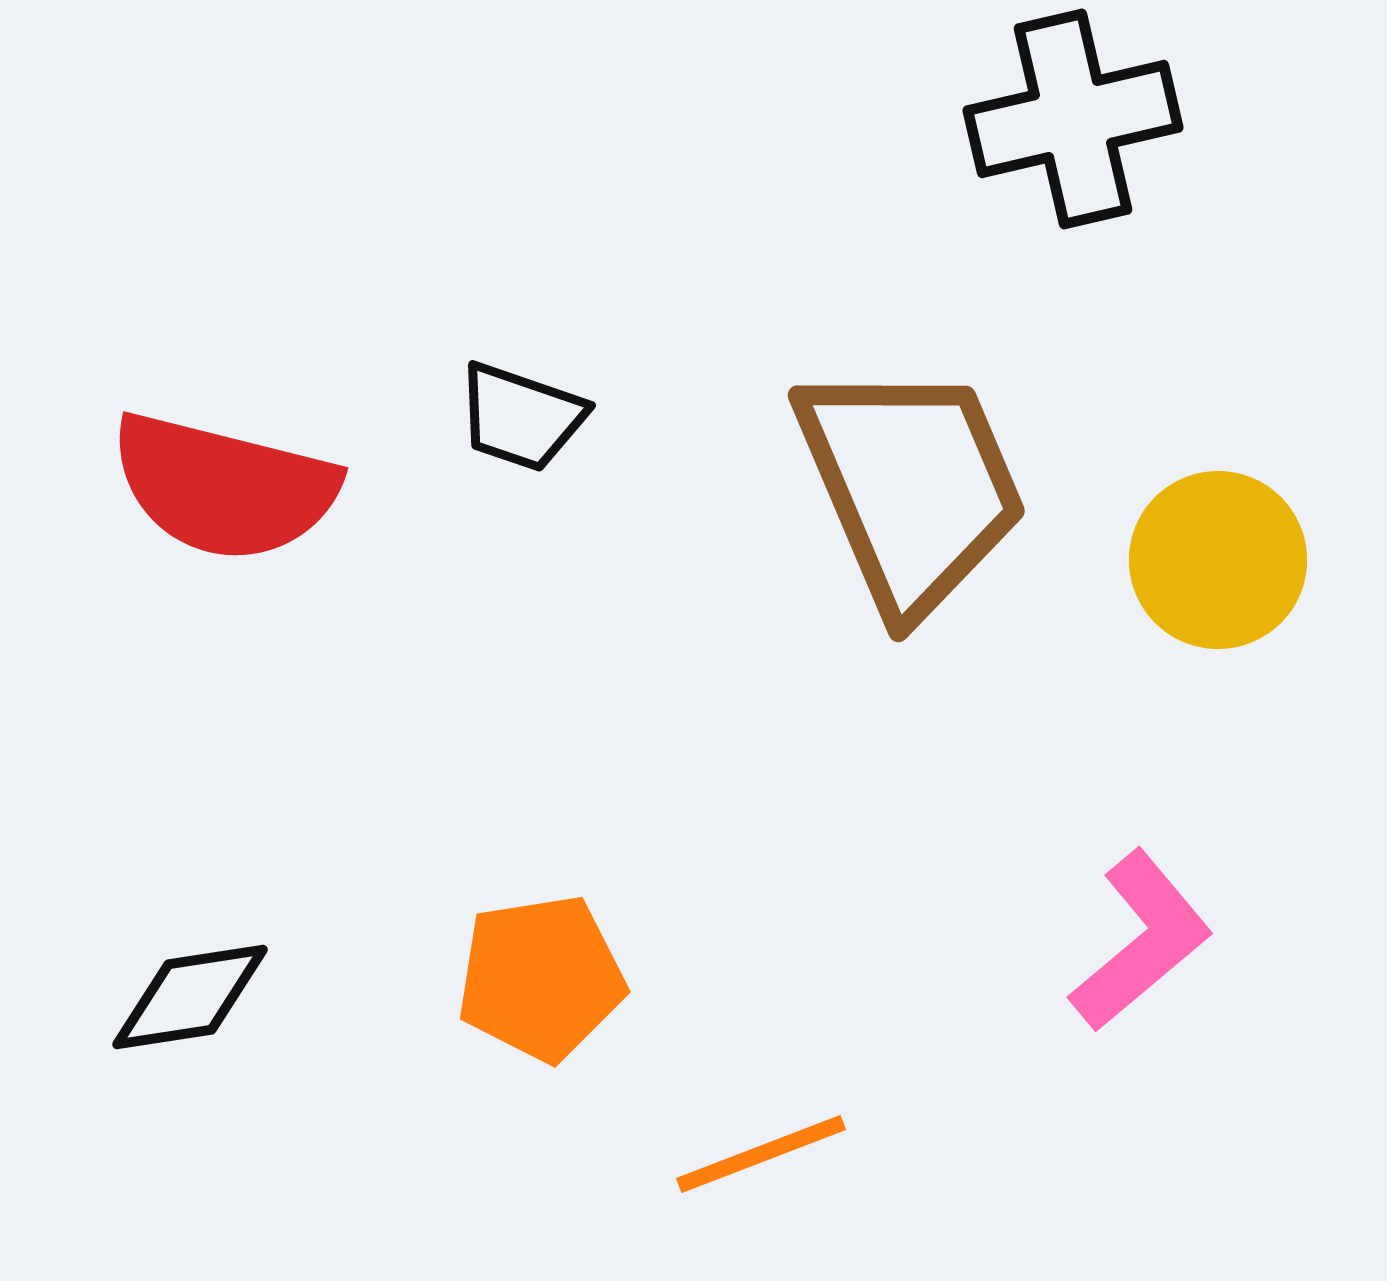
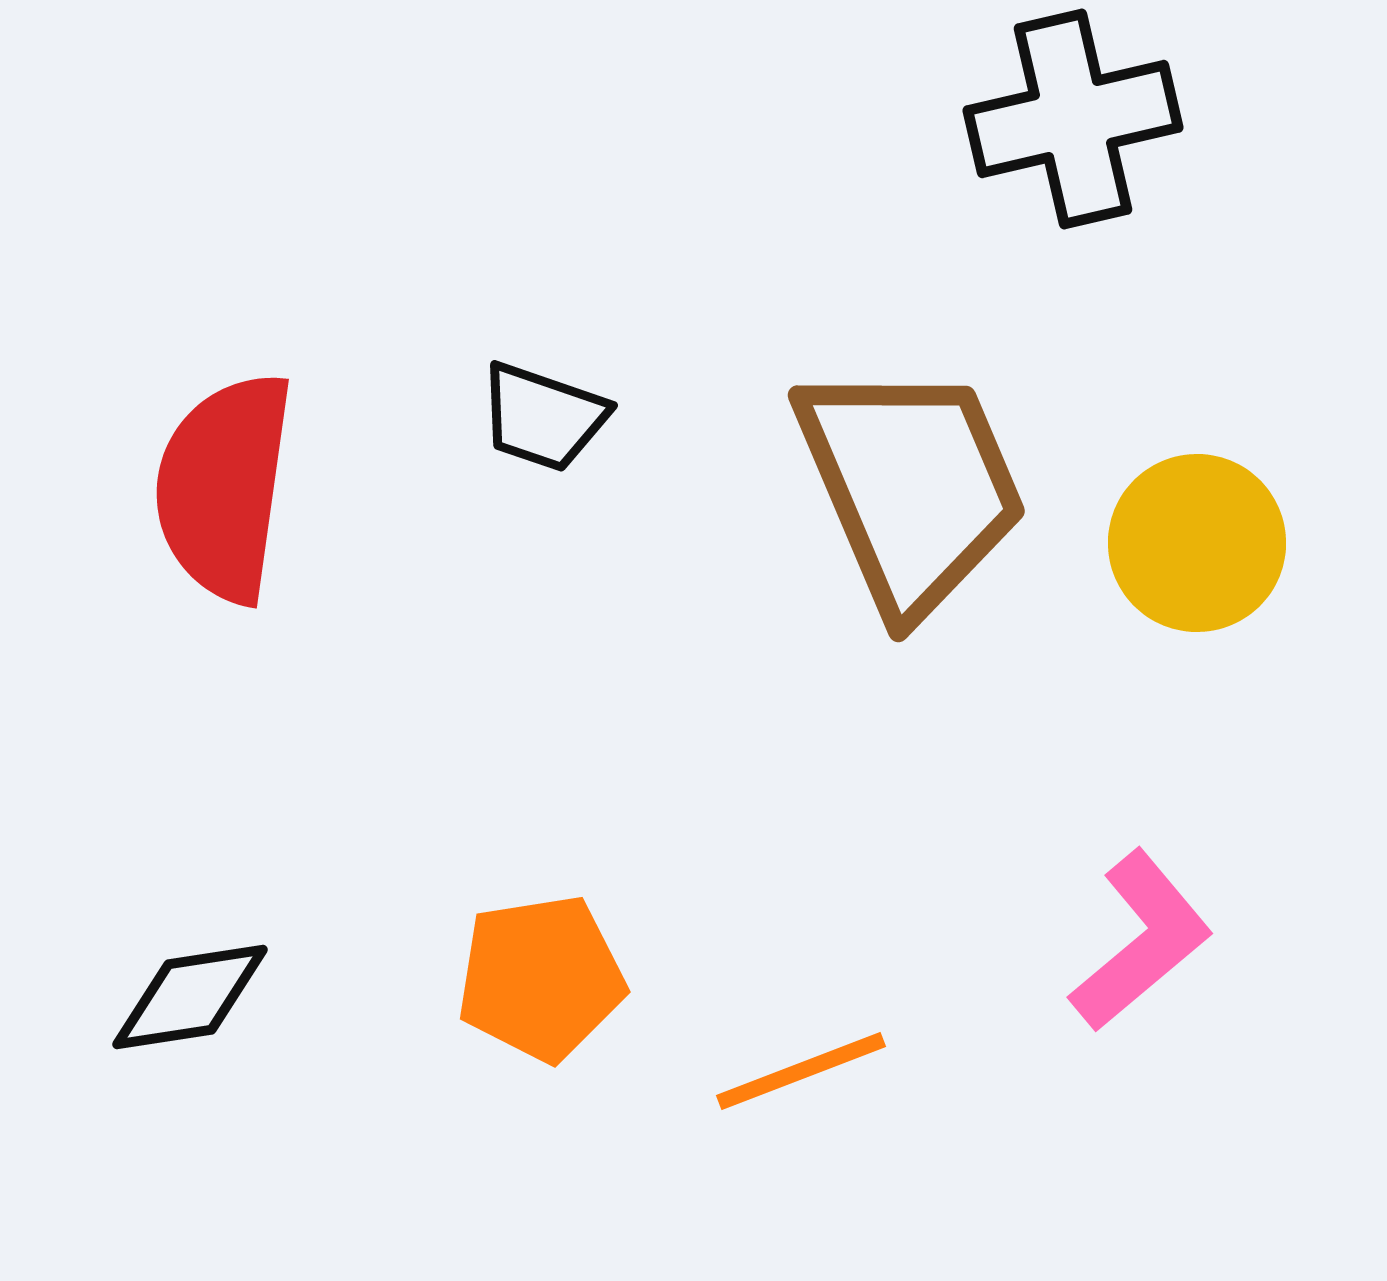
black trapezoid: moved 22 px right
red semicircle: rotated 84 degrees clockwise
yellow circle: moved 21 px left, 17 px up
orange line: moved 40 px right, 83 px up
